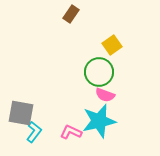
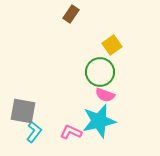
green circle: moved 1 px right
gray square: moved 2 px right, 2 px up
